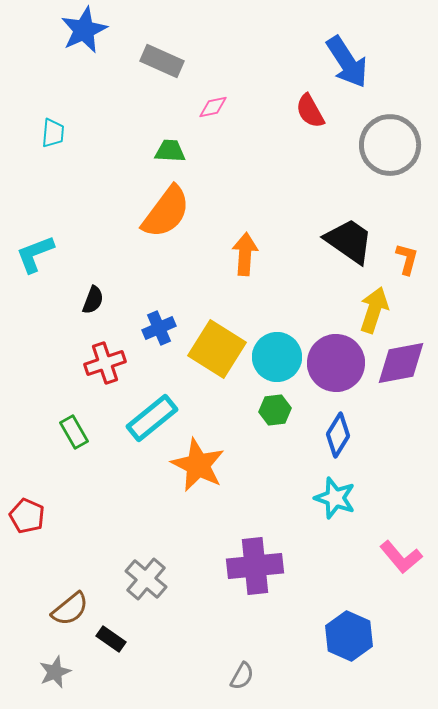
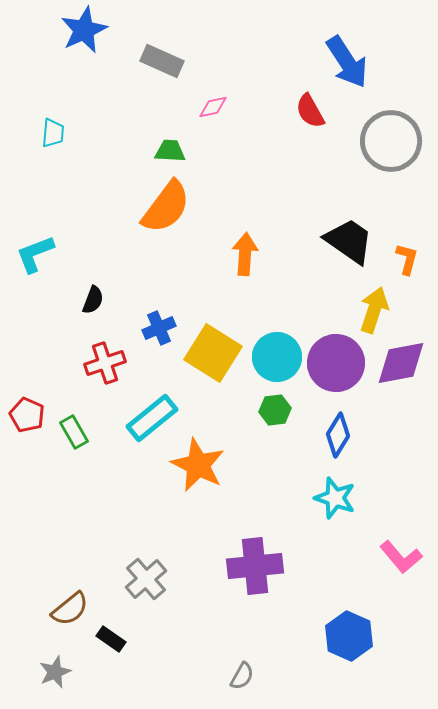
gray circle: moved 1 px right, 4 px up
orange semicircle: moved 5 px up
yellow square: moved 4 px left, 4 px down
red pentagon: moved 101 px up
gray cross: rotated 9 degrees clockwise
